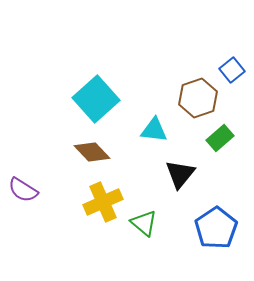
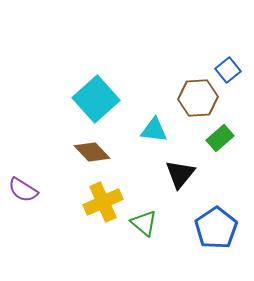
blue square: moved 4 px left
brown hexagon: rotated 15 degrees clockwise
